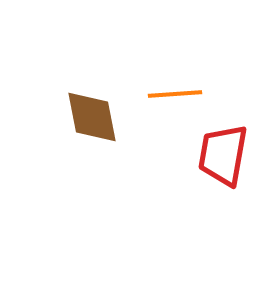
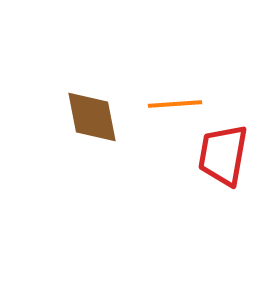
orange line: moved 10 px down
